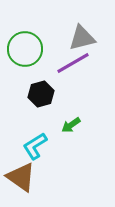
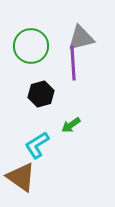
gray triangle: moved 1 px left
green circle: moved 6 px right, 3 px up
purple line: rotated 64 degrees counterclockwise
cyan L-shape: moved 2 px right, 1 px up
